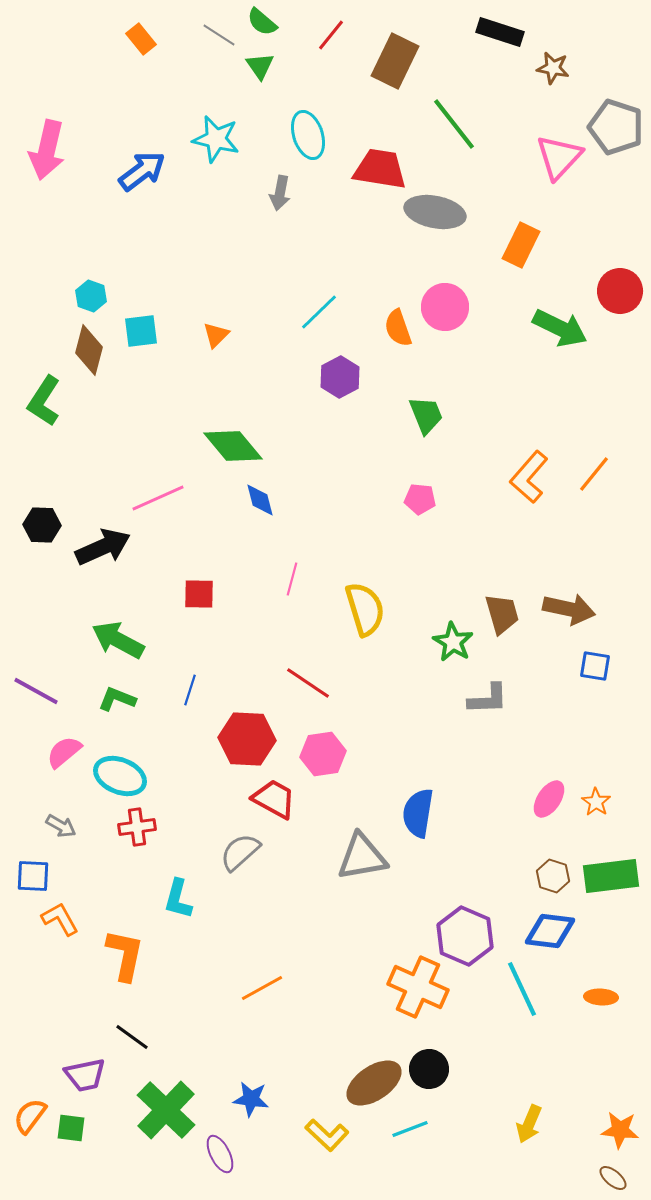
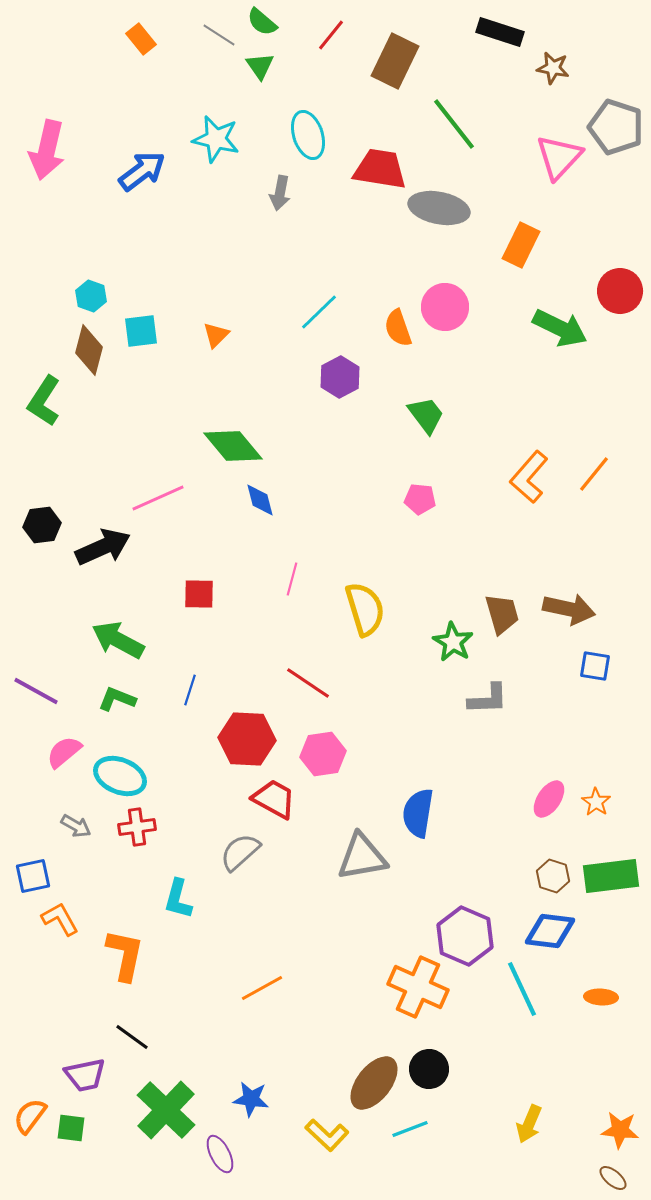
gray ellipse at (435, 212): moved 4 px right, 4 px up
green trapezoid at (426, 415): rotated 15 degrees counterclockwise
black hexagon at (42, 525): rotated 9 degrees counterclockwise
gray arrow at (61, 826): moved 15 px right
blue square at (33, 876): rotated 15 degrees counterclockwise
brown ellipse at (374, 1083): rotated 18 degrees counterclockwise
